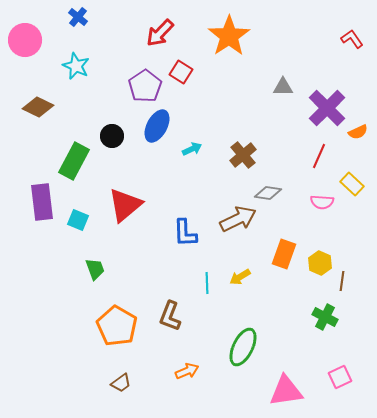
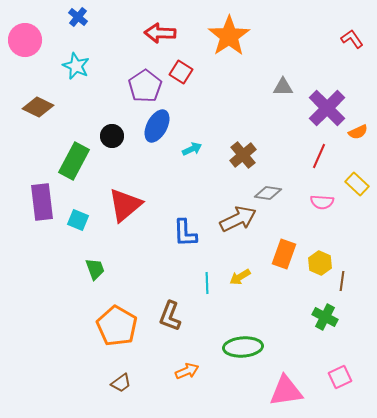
red arrow: rotated 48 degrees clockwise
yellow rectangle: moved 5 px right
green ellipse: rotated 60 degrees clockwise
